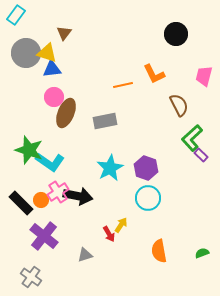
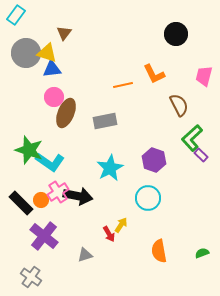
purple hexagon: moved 8 px right, 8 px up
